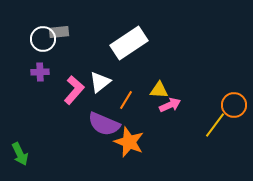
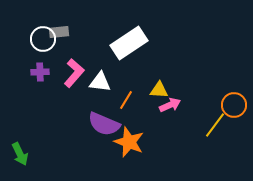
white triangle: rotated 45 degrees clockwise
pink L-shape: moved 17 px up
